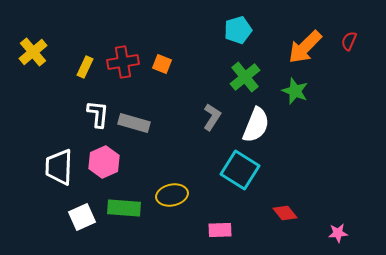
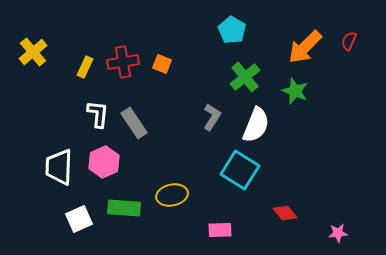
cyan pentagon: moved 6 px left; rotated 24 degrees counterclockwise
gray rectangle: rotated 40 degrees clockwise
white square: moved 3 px left, 2 px down
